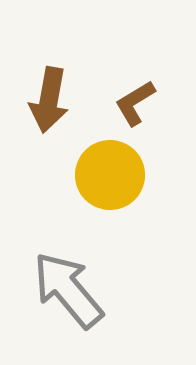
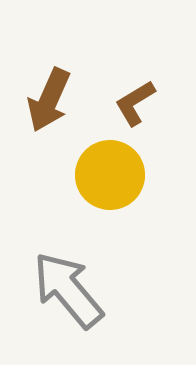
brown arrow: rotated 14 degrees clockwise
